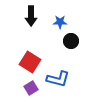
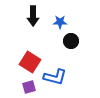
black arrow: moved 2 px right
blue L-shape: moved 3 px left, 2 px up
purple square: moved 2 px left, 1 px up; rotated 16 degrees clockwise
